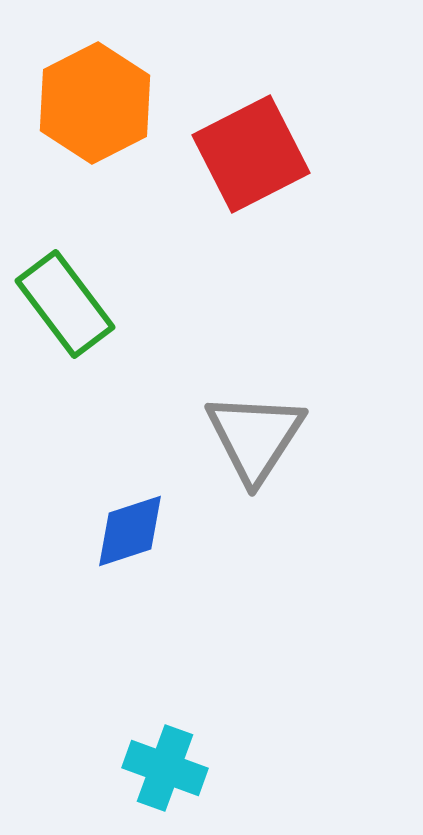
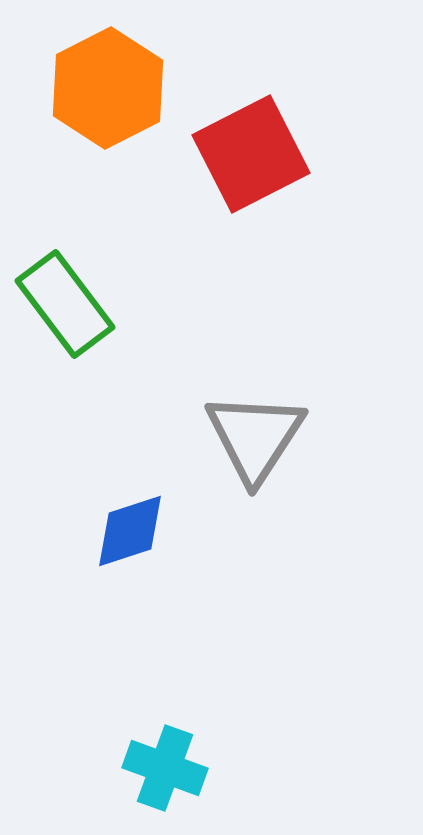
orange hexagon: moved 13 px right, 15 px up
